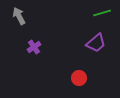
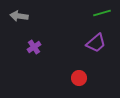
gray arrow: rotated 54 degrees counterclockwise
